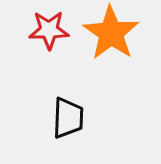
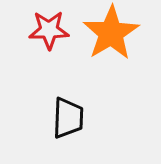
orange star: rotated 6 degrees clockwise
